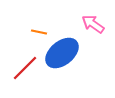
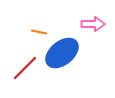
pink arrow: rotated 145 degrees clockwise
